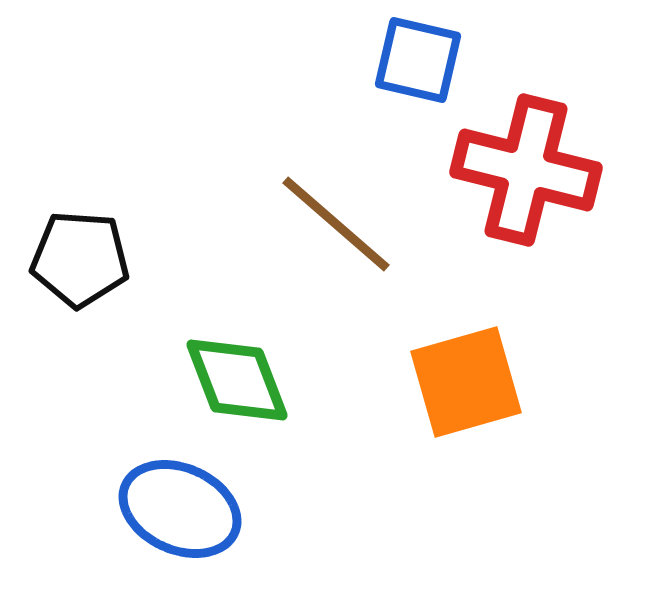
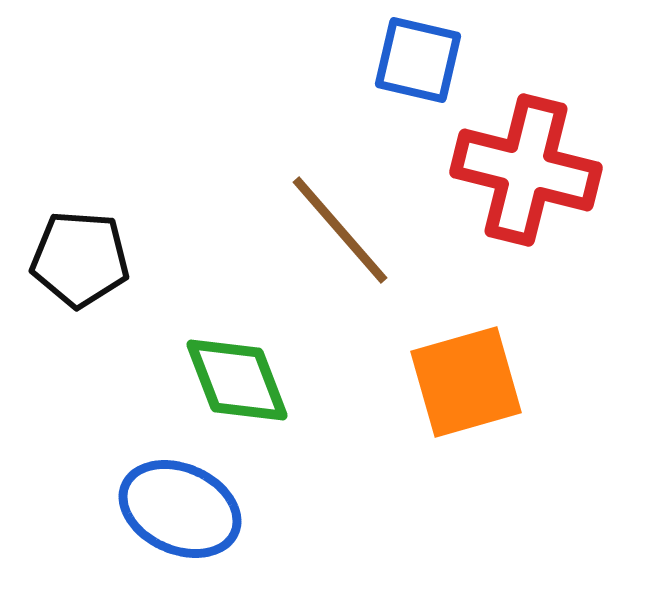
brown line: moved 4 px right, 6 px down; rotated 8 degrees clockwise
